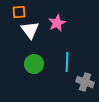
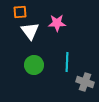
orange square: moved 1 px right
pink star: rotated 24 degrees clockwise
white triangle: moved 1 px down
green circle: moved 1 px down
